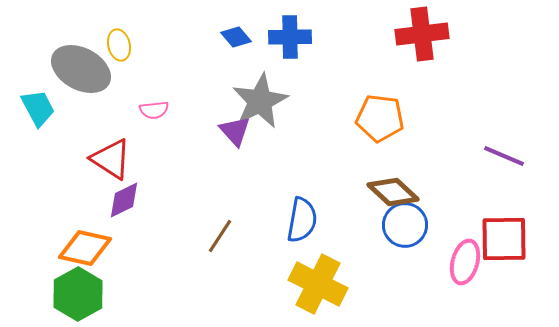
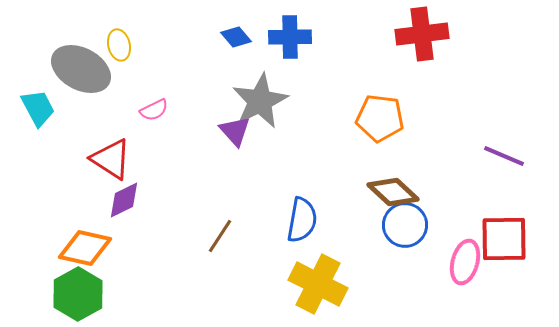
pink semicircle: rotated 20 degrees counterclockwise
